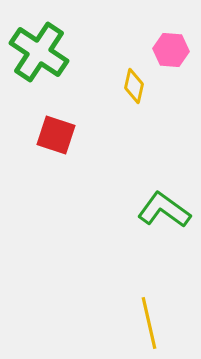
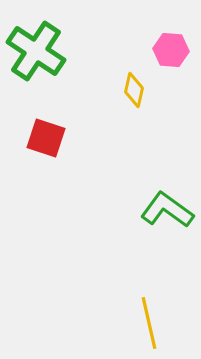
green cross: moved 3 px left, 1 px up
yellow diamond: moved 4 px down
red square: moved 10 px left, 3 px down
green L-shape: moved 3 px right
